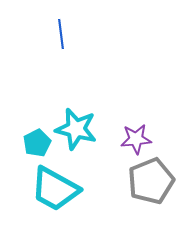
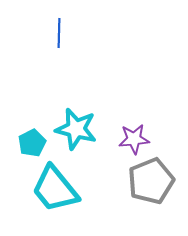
blue line: moved 2 px left, 1 px up; rotated 8 degrees clockwise
purple star: moved 2 px left
cyan pentagon: moved 5 px left
cyan trapezoid: rotated 22 degrees clockwise
